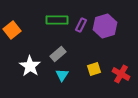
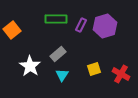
green rectangle: moved 1 px left, 1 px up
